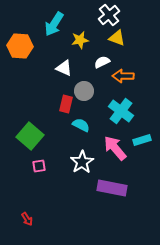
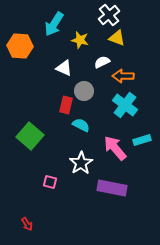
yellow star: rotated 24 degrees clockwise
red rectangle: moved 1 px down
cyan cross: moved 4 px right, 6 px up
white star: moved 1 px left, 1 px down
pink square: moved 11 px right, 16 px down; rotated 24 degrees clockwise
red arrow: moved 5 px down
